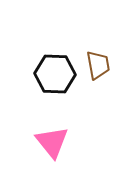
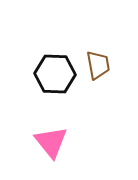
pink triangle: moved 1 px left
